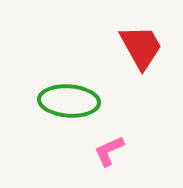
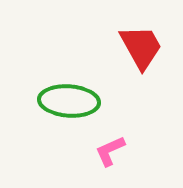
pink L-shape: moved 1 px right
